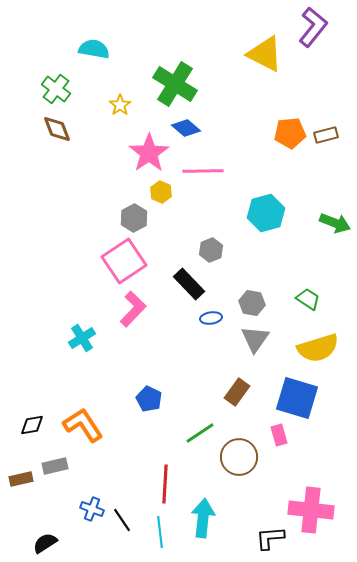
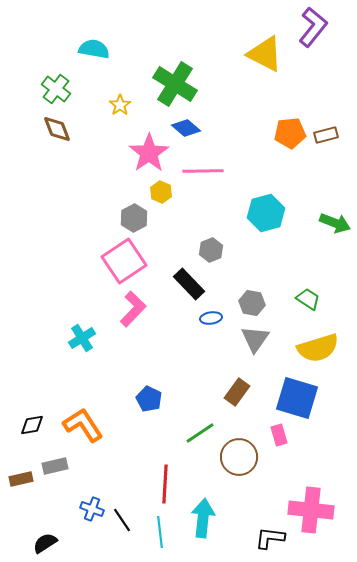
black L-shape at (270, 538): rotated 12 degrees clockwise
